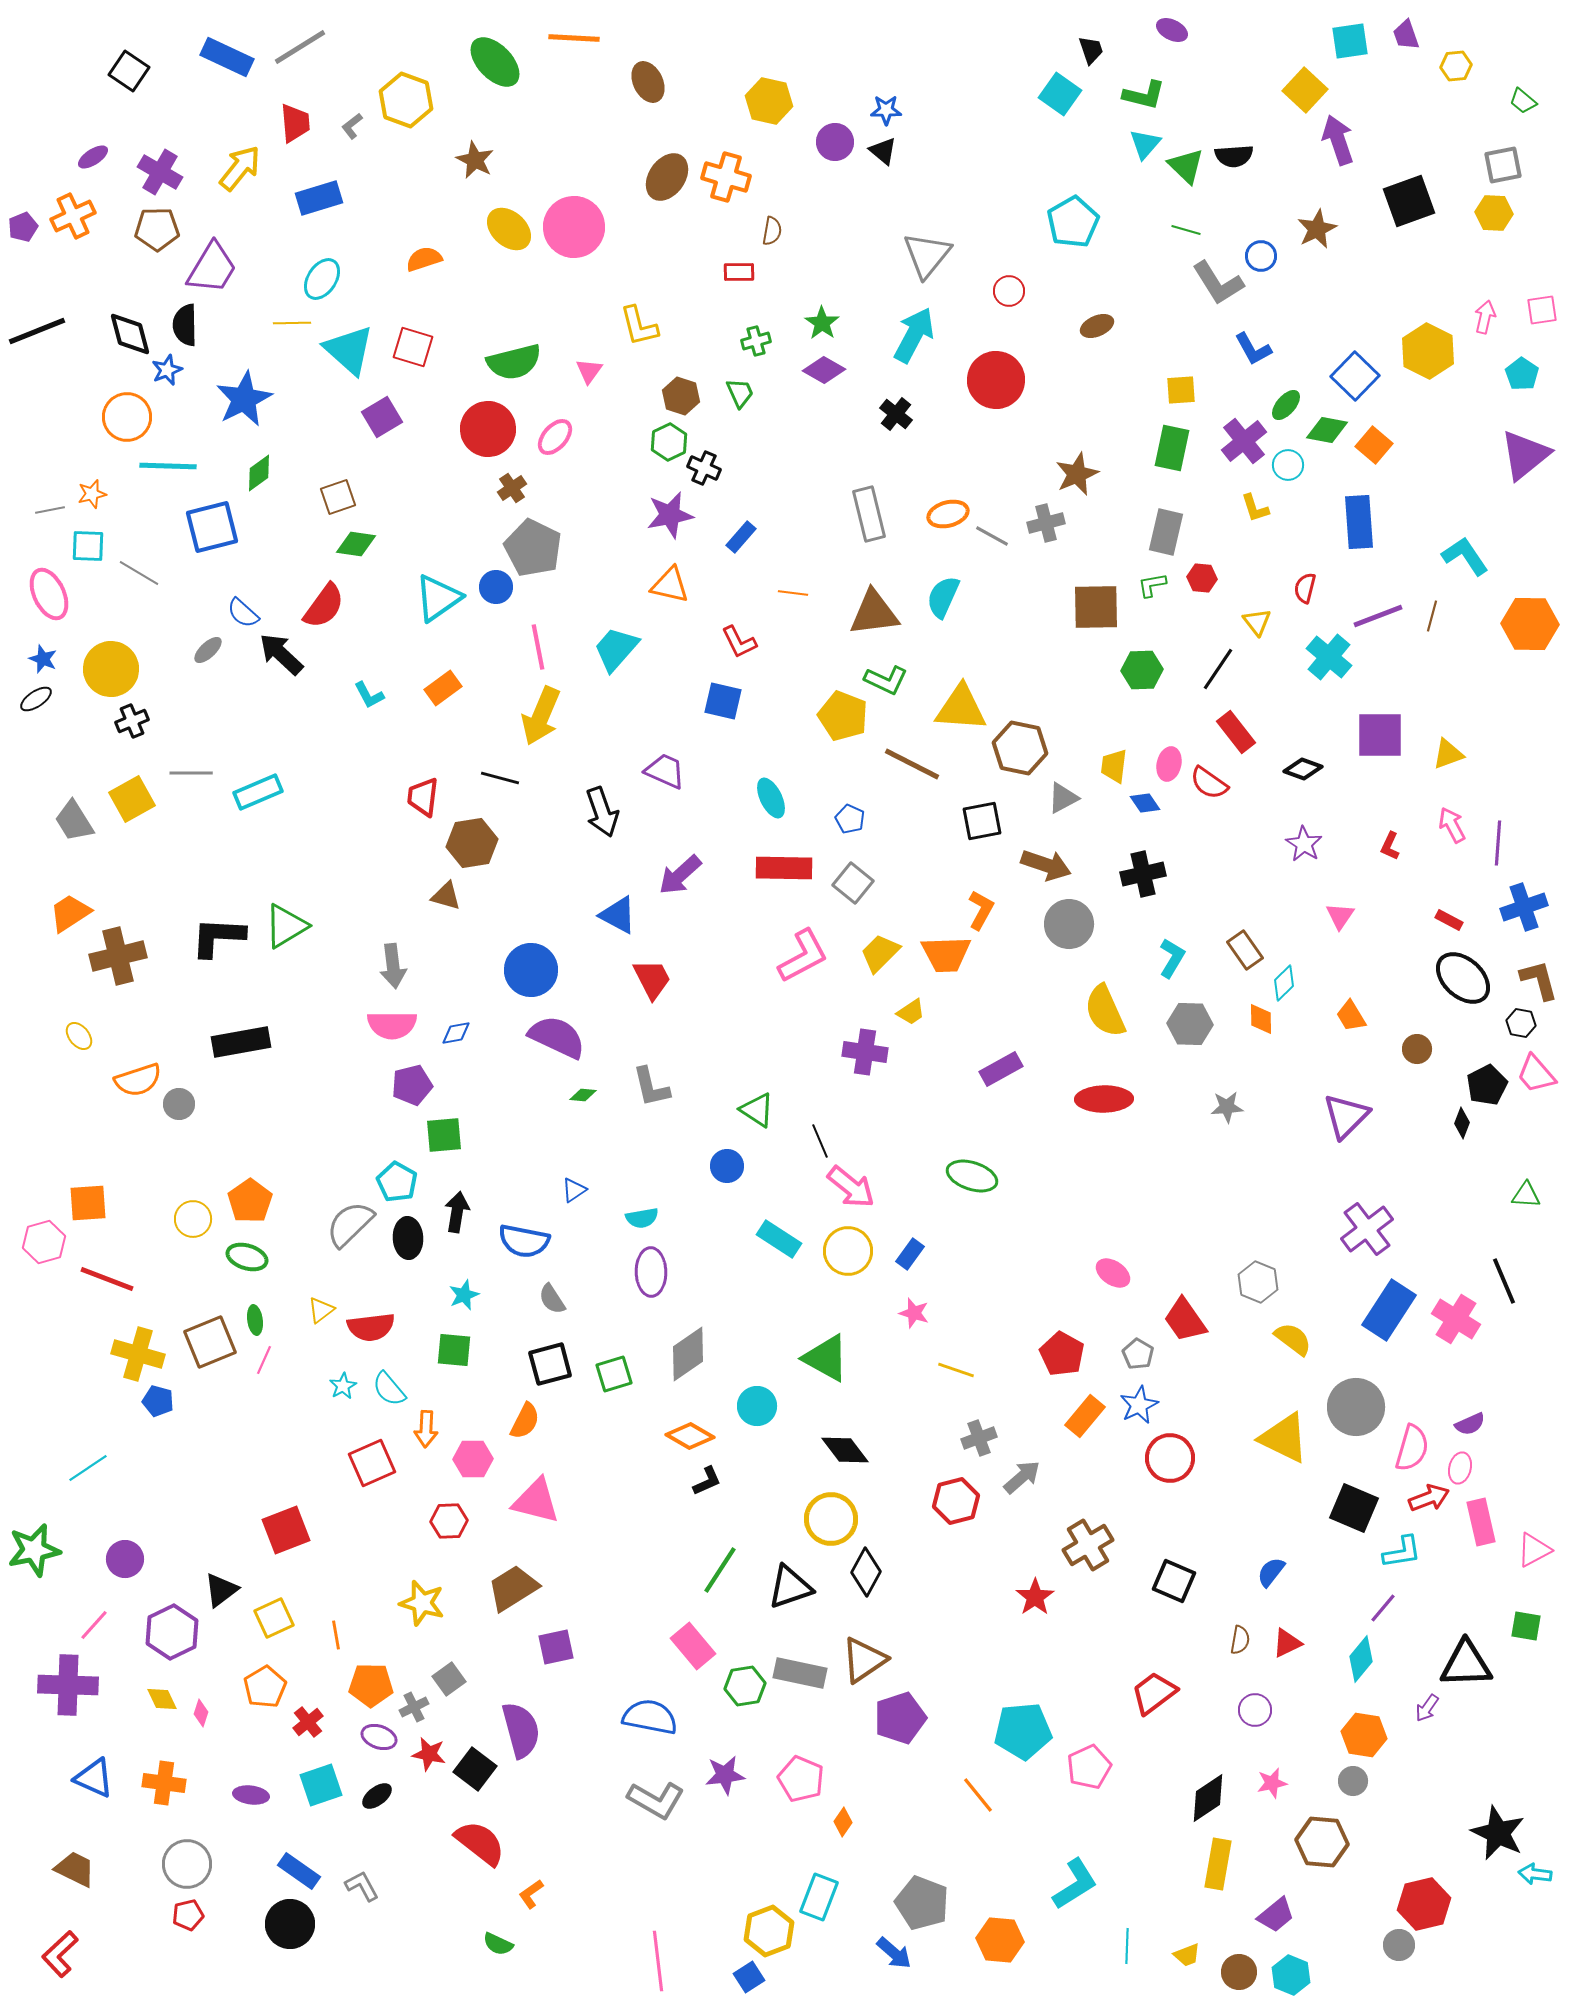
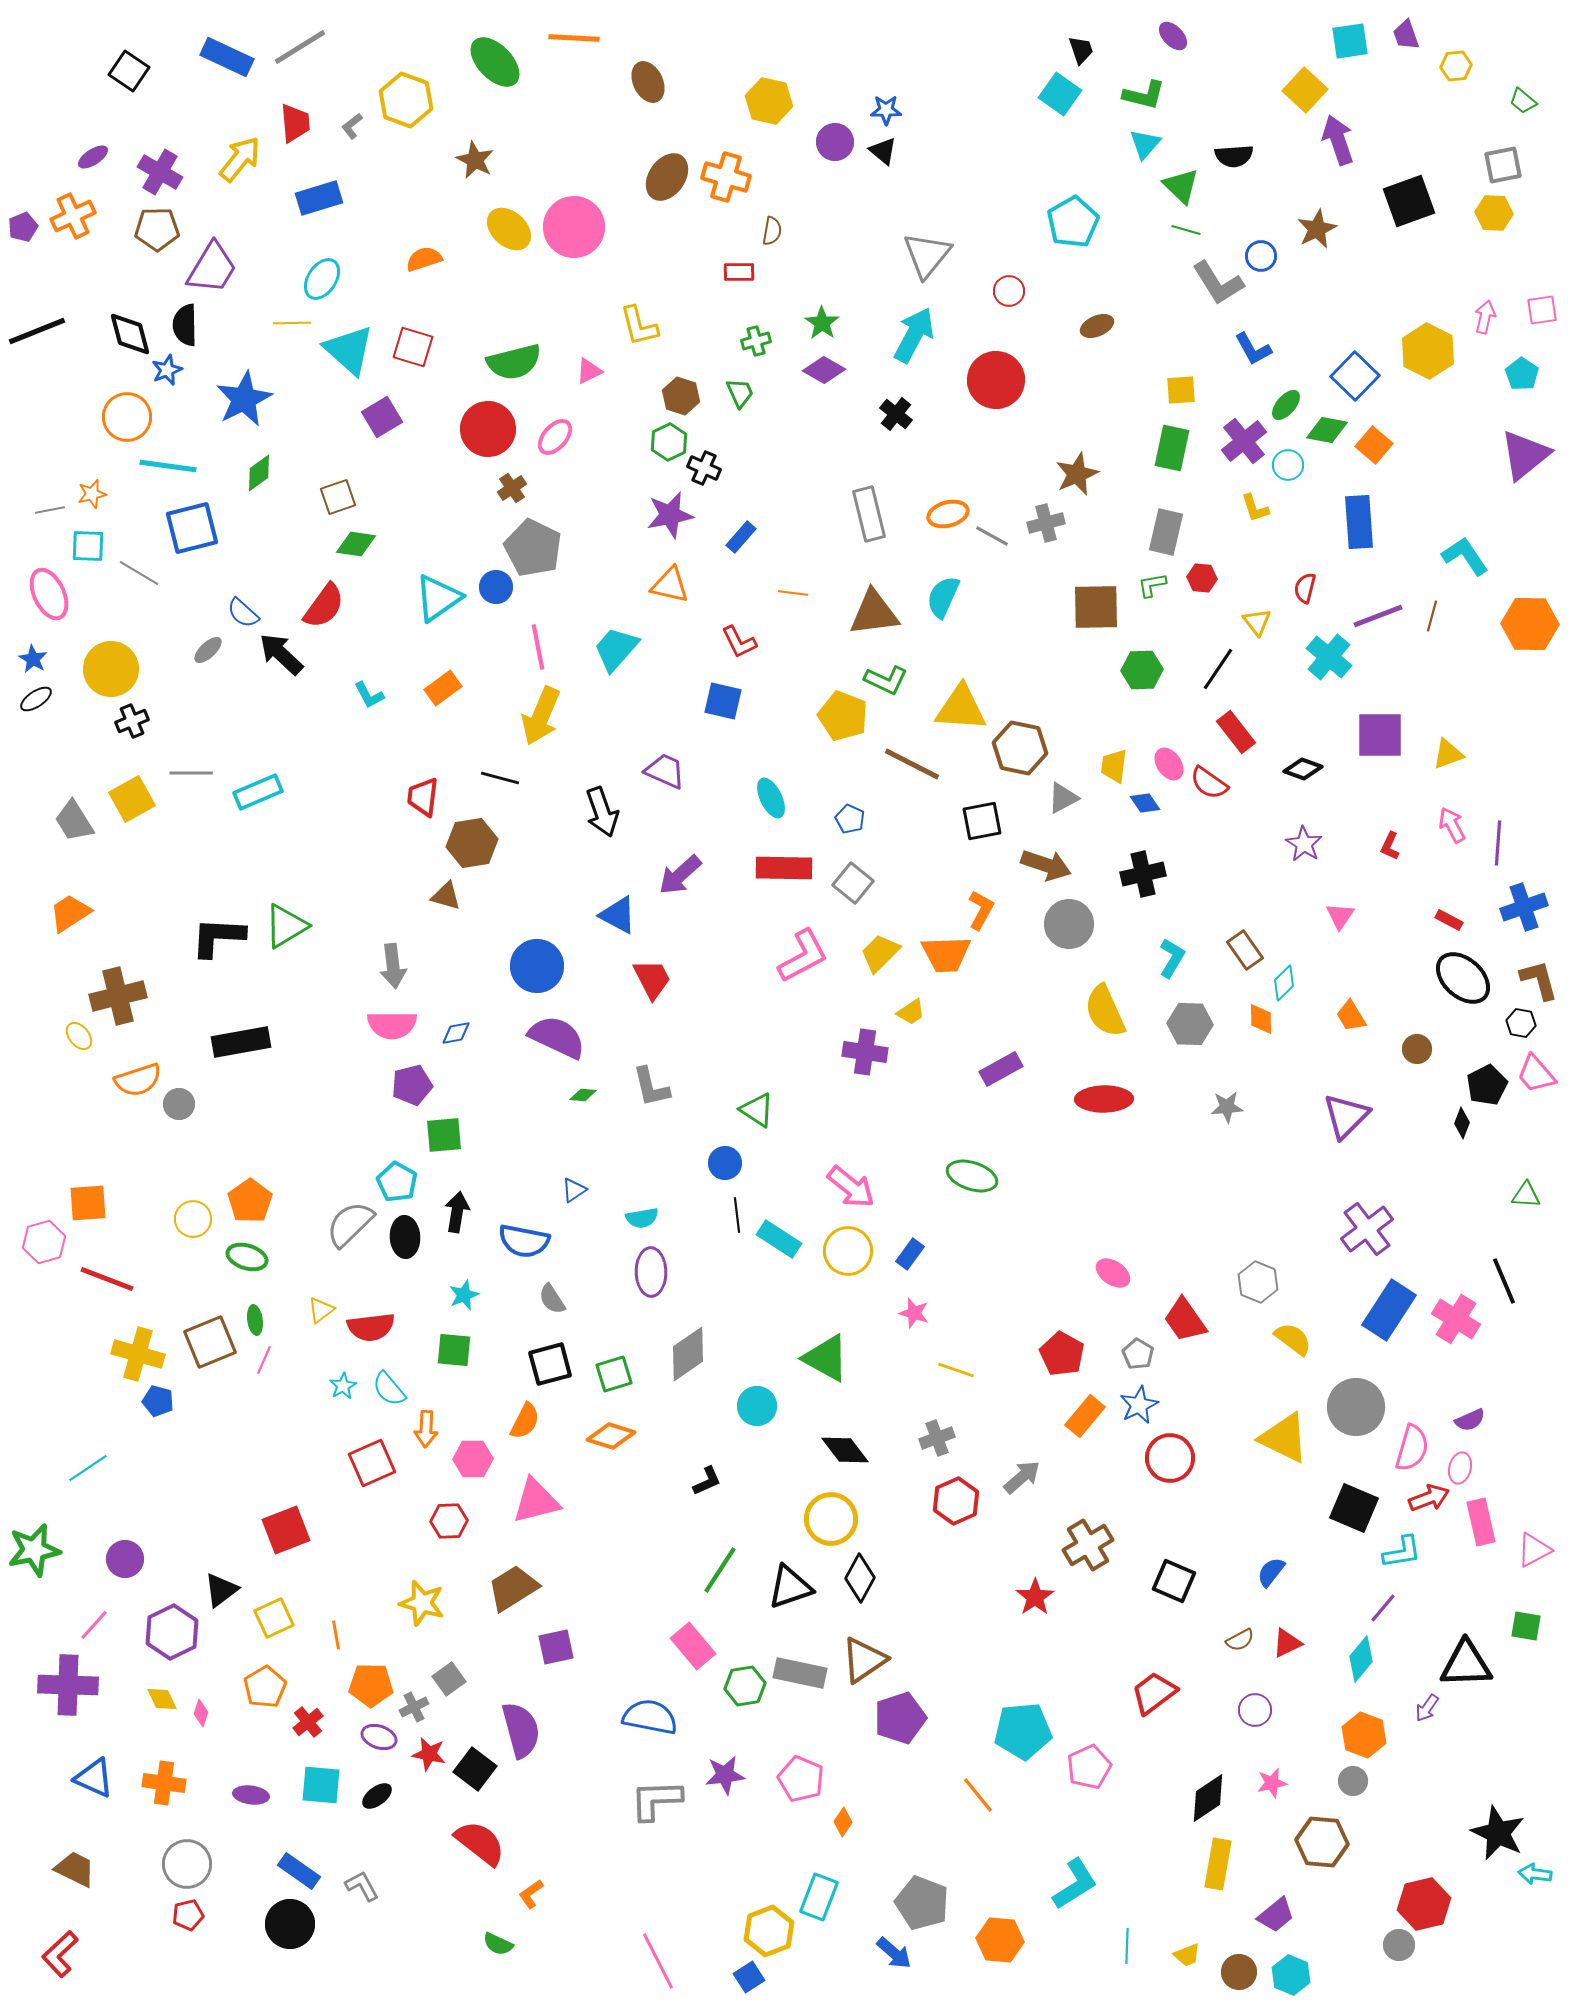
purple ellipse at (1172, 30): moved 1 px right, 6 px down; rotated 20 degrees clockwise
black trapezoid at (1091, 50): moved 10 px left
green triangle at (1186, 166): moved 5 px left, 20 px down
yellow arrow at (240, 168): moved 9 px up
pink triangle at (589, 371): rotated 28 degrees clockwise
cyan line at (168, 466): rotated 6 degrees clockwise
blue square at (212, 527): moved 20 px left, 1 px down
blue star at (43, 659): moved 10 px left; rotated 8 degrees clockwise
pink ellipse at (1169, 764): rotated 48 degrees counterclockwise
brown cross at (118, 956): moved 40 px down
blue circle at (531, 970): moved 6 px right, 4 px up
black line at (820, 1141): moved 83 px left, 74 px down; rotated 16 degrees clockwise
blue circle at (727, 1166): moved 2 px left, 3 px up
black ellipse at (408, 1238): moved 3 px left, 1 px up
purple semicircle at (1470, 1424): moved 4 px up
orange diamond at (690, 1436): moved 79 px left; rotated 12 degrees counterclockwise
gray cross at (979, 1438): moved 42 px left
pink triangle at (536, 1501): rotated 28 degrees counterclockwise
red hexagon at (956, 1501): rotated 9 degrees counterclockwise
black diamond at (866, 1572): moved 6 px left, 6 px down
brown semicircle at (1240, 1640): rotated 52 degrees clockwise
orange hexagon at (1364, 1735): rotated 12 degrees clockwise
cyan square at (321, 1785): rotated 24 degrees clockwise
gray L-shape at (656, 1800): rotated 148 degrees clockwise
pink line at (658, 1961): rotated 20 degrees counterclockwise
